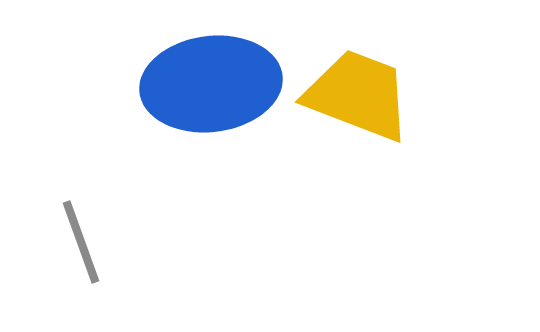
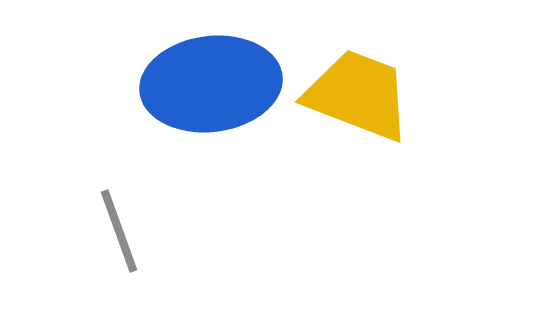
gray line: moved 38 px right, 11 px up
